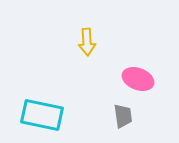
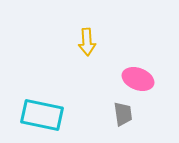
gray trapezoid: moved 2 px up
